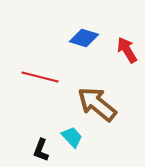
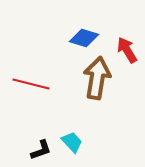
red line: moved 9 px left, 7 px down
brown arrow: moved 26 px up; rotated 60 degrees clockwise
cyan trapezoid: moved 5 px down
black L-shape: rotated 130 degrees counterclockwise
